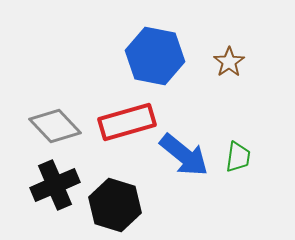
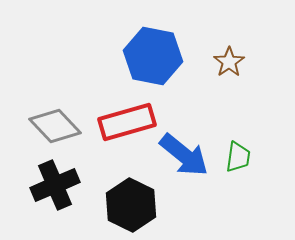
blue hexagon: moved 2 px left
black hexagon: moved 16 px right; rotated 9 degrees clockwise
